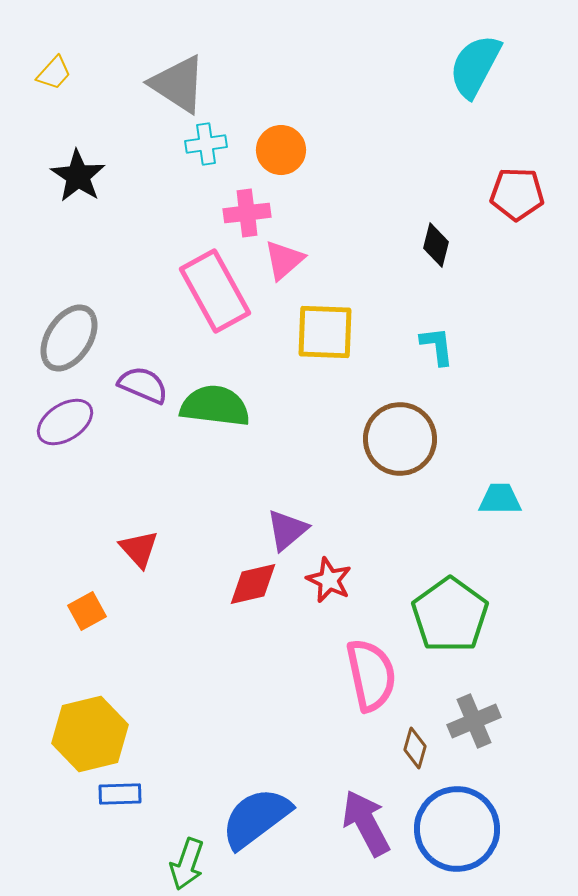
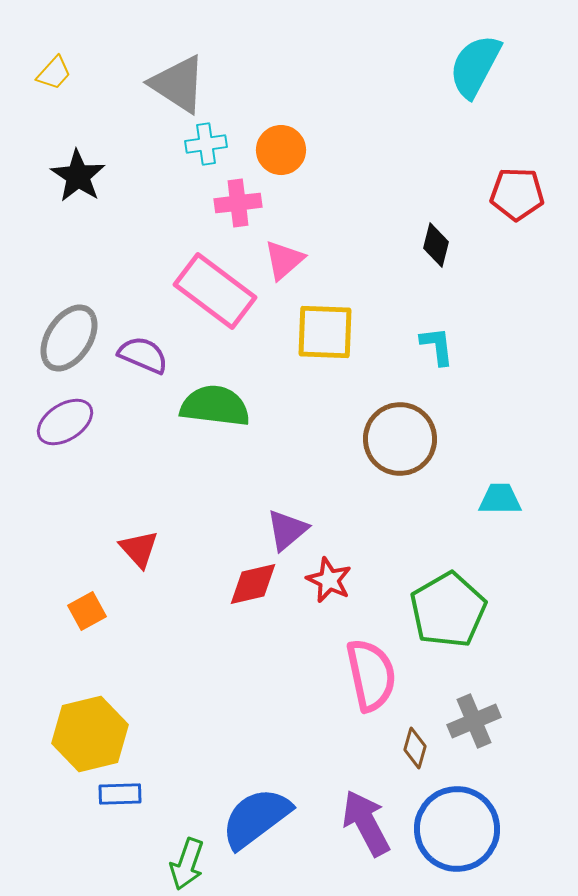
pink cross: moved 9 px left, 10 px up
pink rectangle: rotated 24 degrees counterclockwise
purple semicircle: moved 30 px up
green pentagon: moved 2 px left, 5 px up; rotated 6 degrees clockwise
